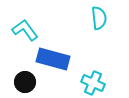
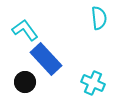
blue rectangle: moved 7 px left; rotated 32 degrees clockwise
